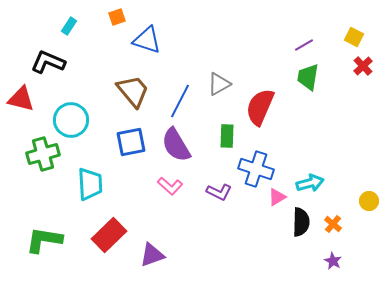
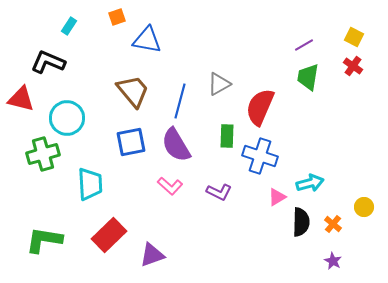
blue triangle: rotated 8 degrees counterclockwise
red cross: moved 10 px left; rotated 12 degrees counterclockwise
blue line: rotated 12 degrees counterclockwise
cyan circle: moved 4 px left, 2 px up
blue cross: moved 4 px right, 13 px up
yellow circle: moved 5 px left, 6 px down
